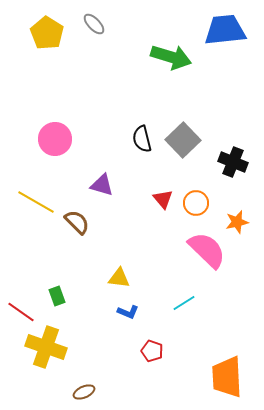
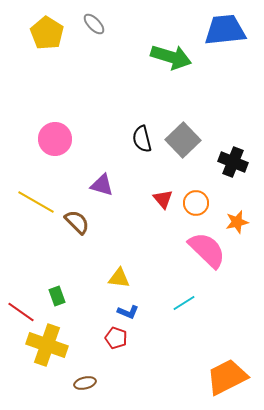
yellow cross: moved 1 px right, 2 px up
red pentagon: moved 36 px left, 13 px up
orange trapezoid: rotated 66 degrees clockwise
brown ellipse: moved 1 px right, 9 px up; rotated 10 degrees clockwise
